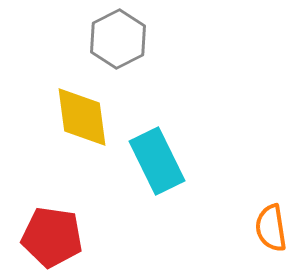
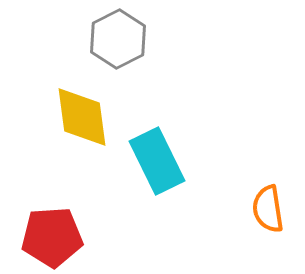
orange semicircle: moved 3 px left, 19 px up
red pentagon: rotated 12 degrees counterclockwise
